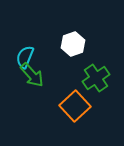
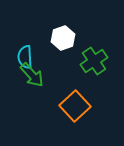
white hexagon: moved 10 px left, 6 px up
cyan semicircle: rotated 25 degrees counterclockwise
green cross: moved 2 px left, 17 px up
